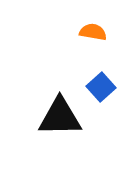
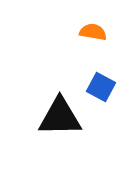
blue square: rotated 20 degrees counterclockwise
